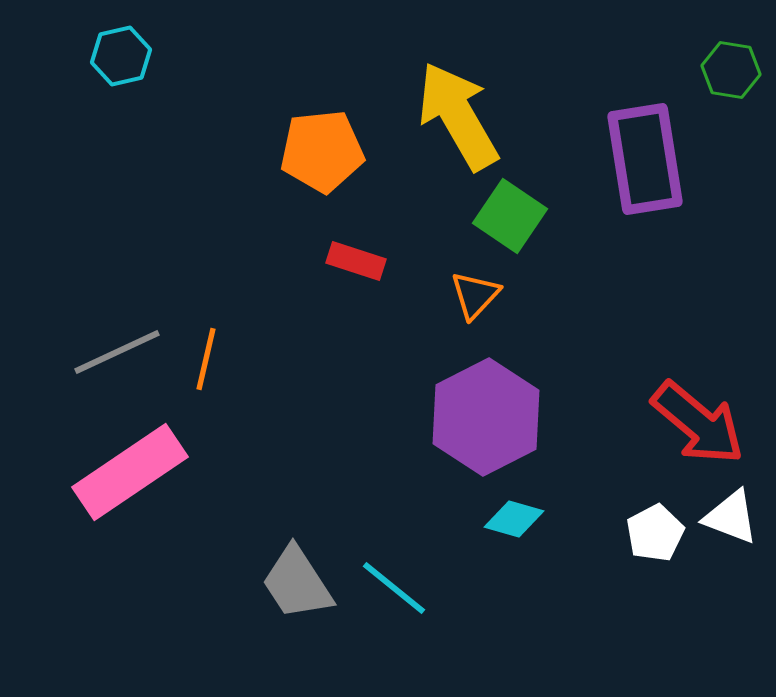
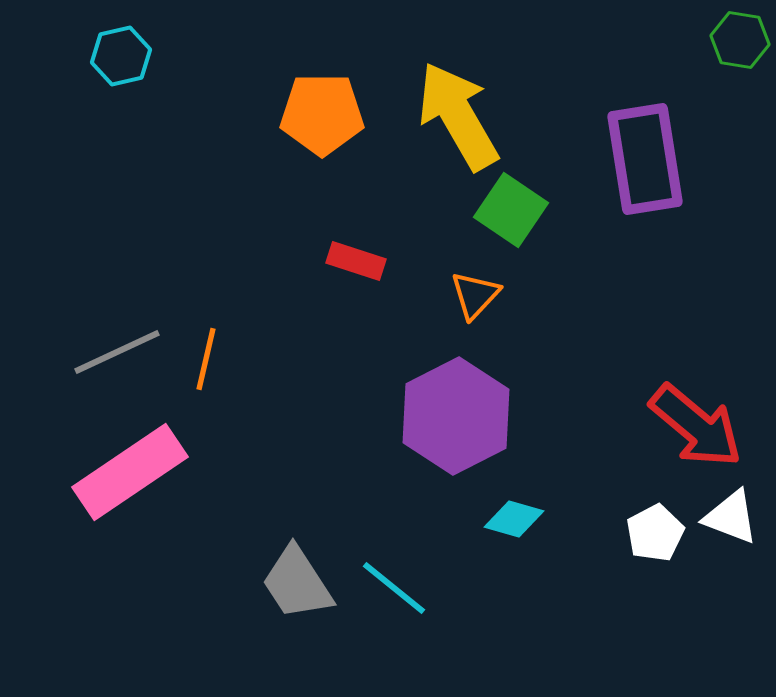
green hexagon: moved 9 px right, 30 px up
orange pentagon: moved 37 px up; rotated 6 degrees clockwise
green square: moved 1 px right, 6 px up
purple hexagon: moved 30 px left, 1 px up
red arrow: moved 2 px left, 3 px down
